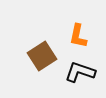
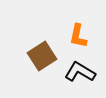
black L-shape: rotated 12 degrees clockwise
